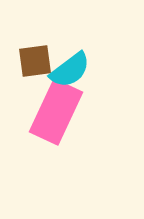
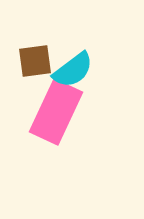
cyan semicircle: moved 3 px right
